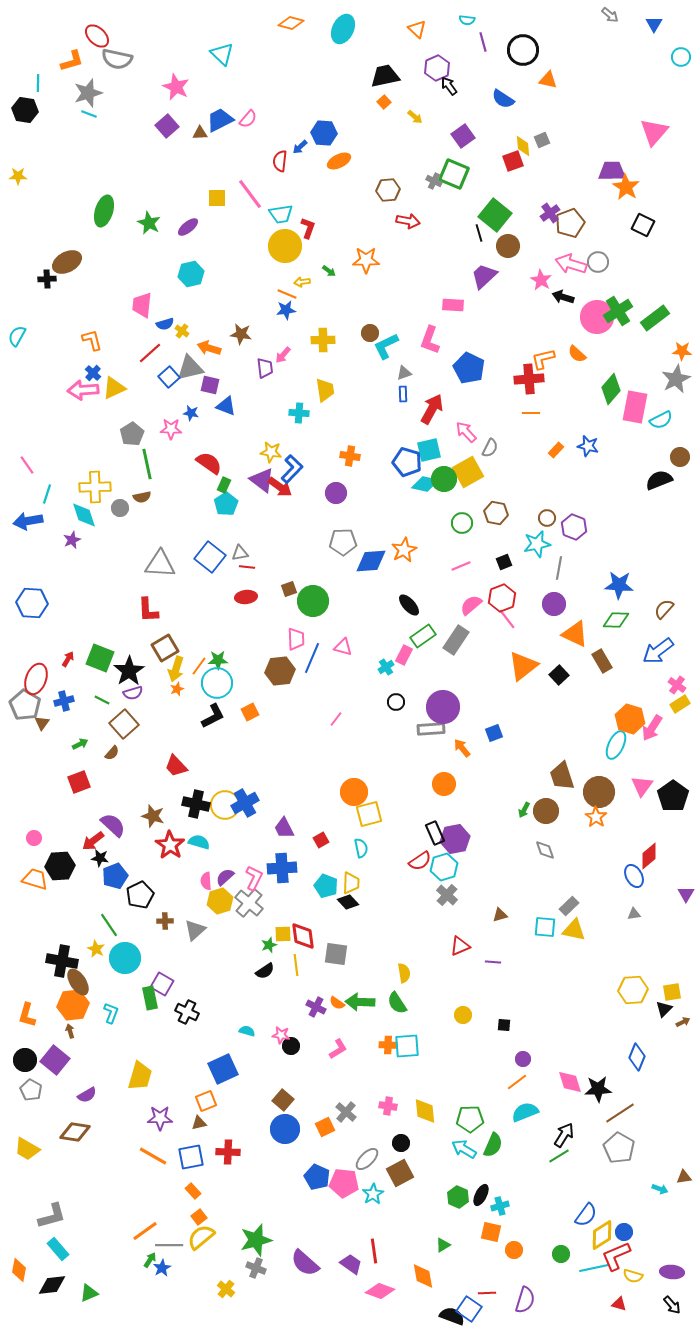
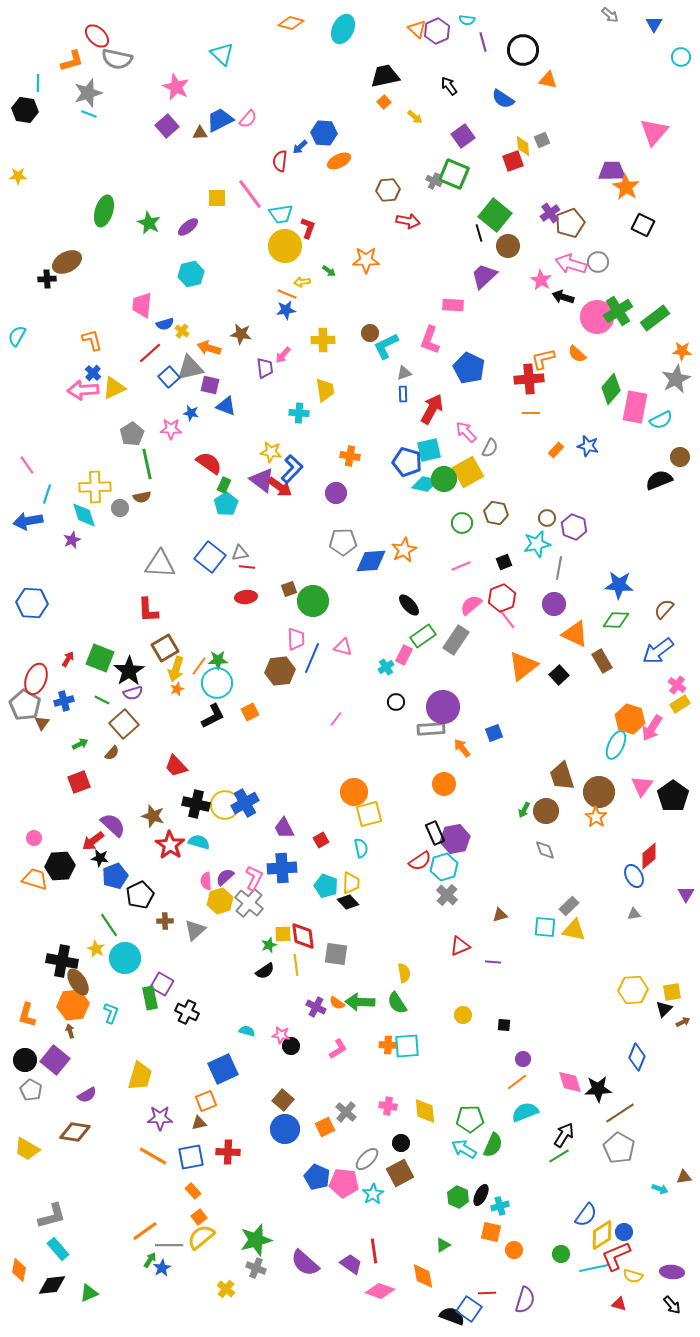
purple hexagon at (437, 68): moved 37 px up
